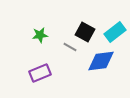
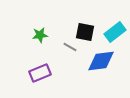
black square: rotated 18 degrees counterclockwise
